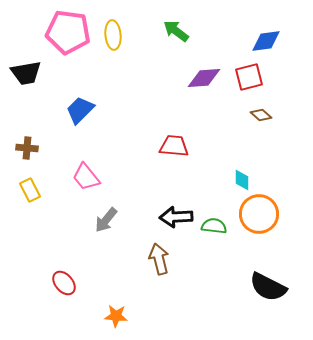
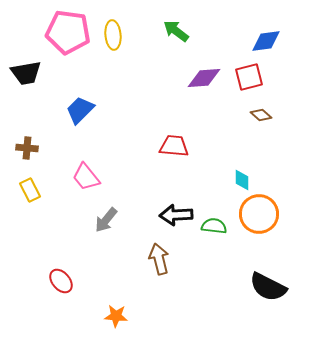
black arrow: moved 2 px up
red ellipse: moved 3 px left, 2 px up
